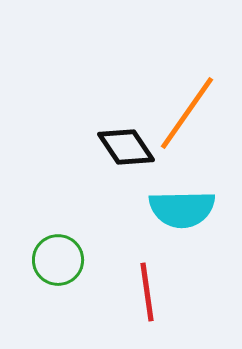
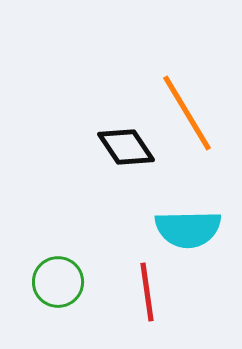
orange line: rotated 66 degrees counterclockwise
cyan semicircle: moved 6 px right, 20 px down
green circle: moved 22 px down
